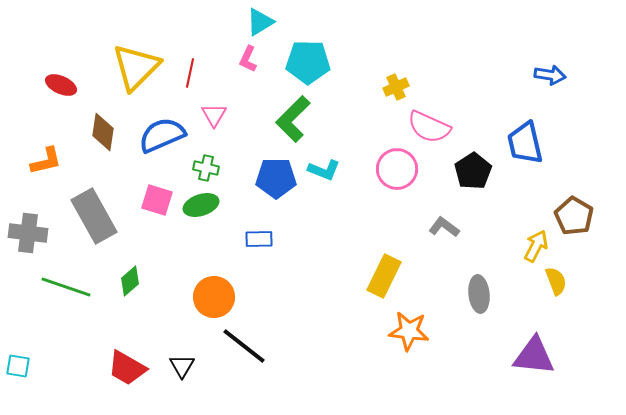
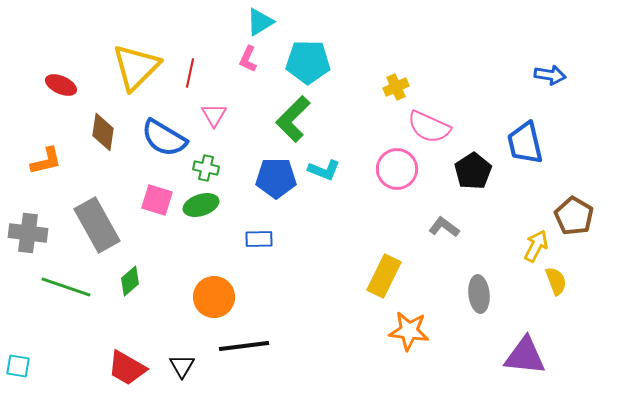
blue semicircle: moved 2 px right, 3 px down; rotated 126 degrees counterclockwise
gray rectangle: moved 3 px right, 9 px down
black line: rotated 45 degrees counterclockwise
purple triangle: moved 9 px left
